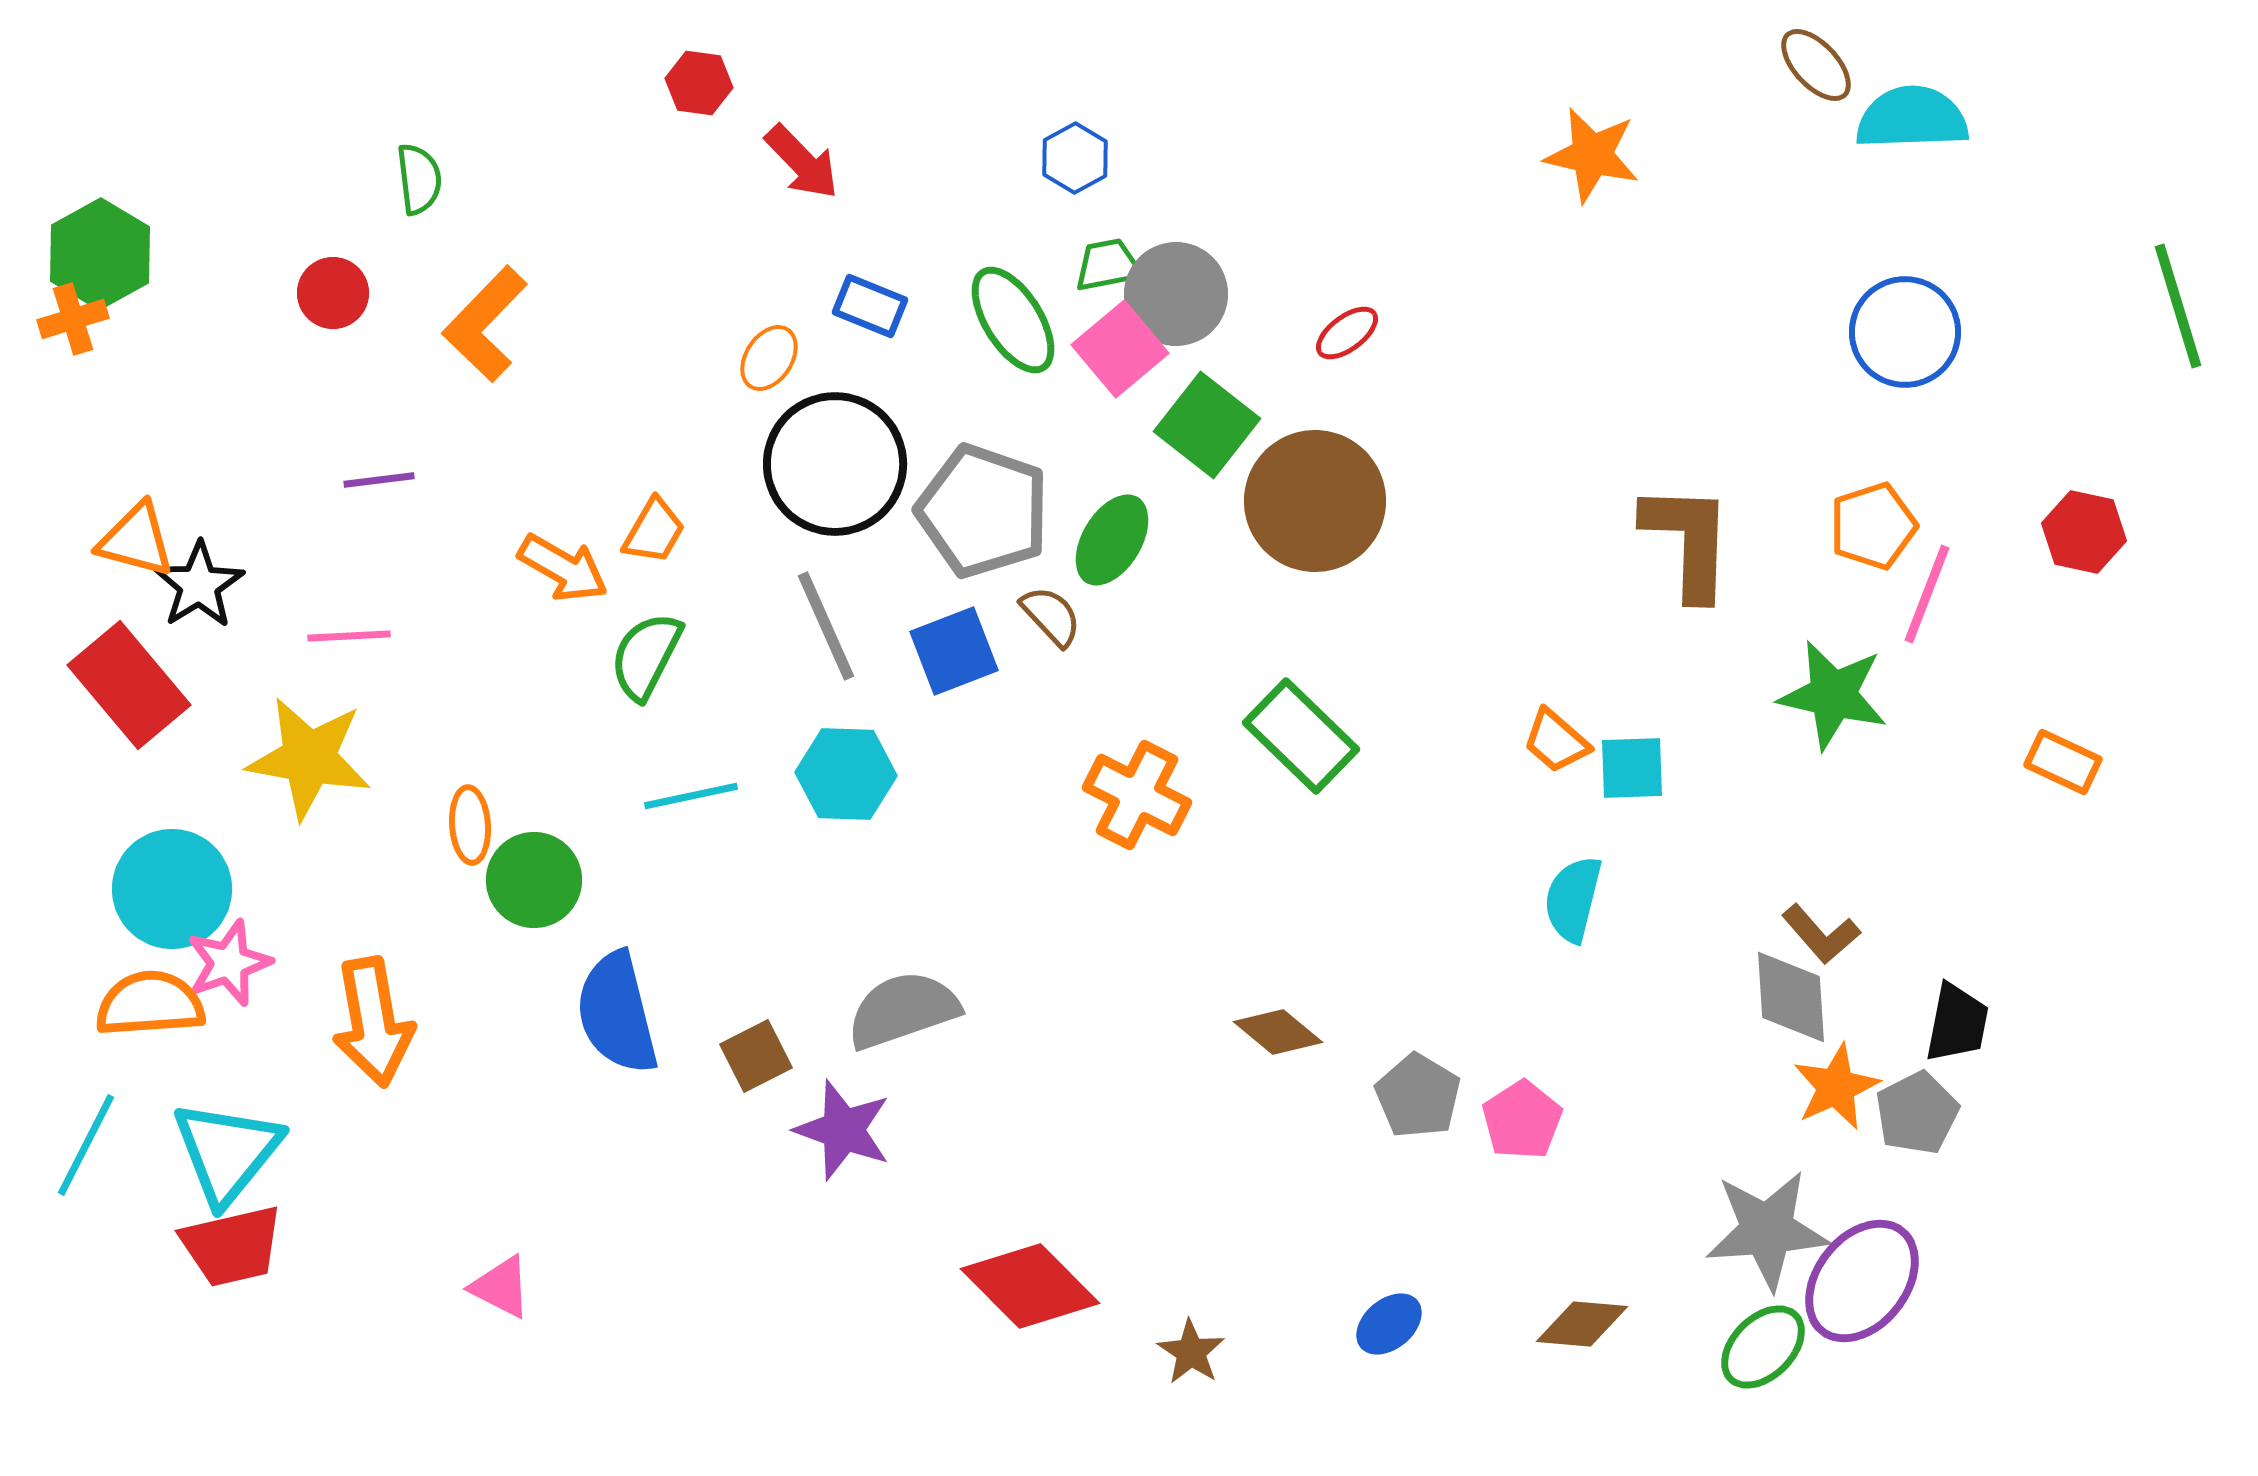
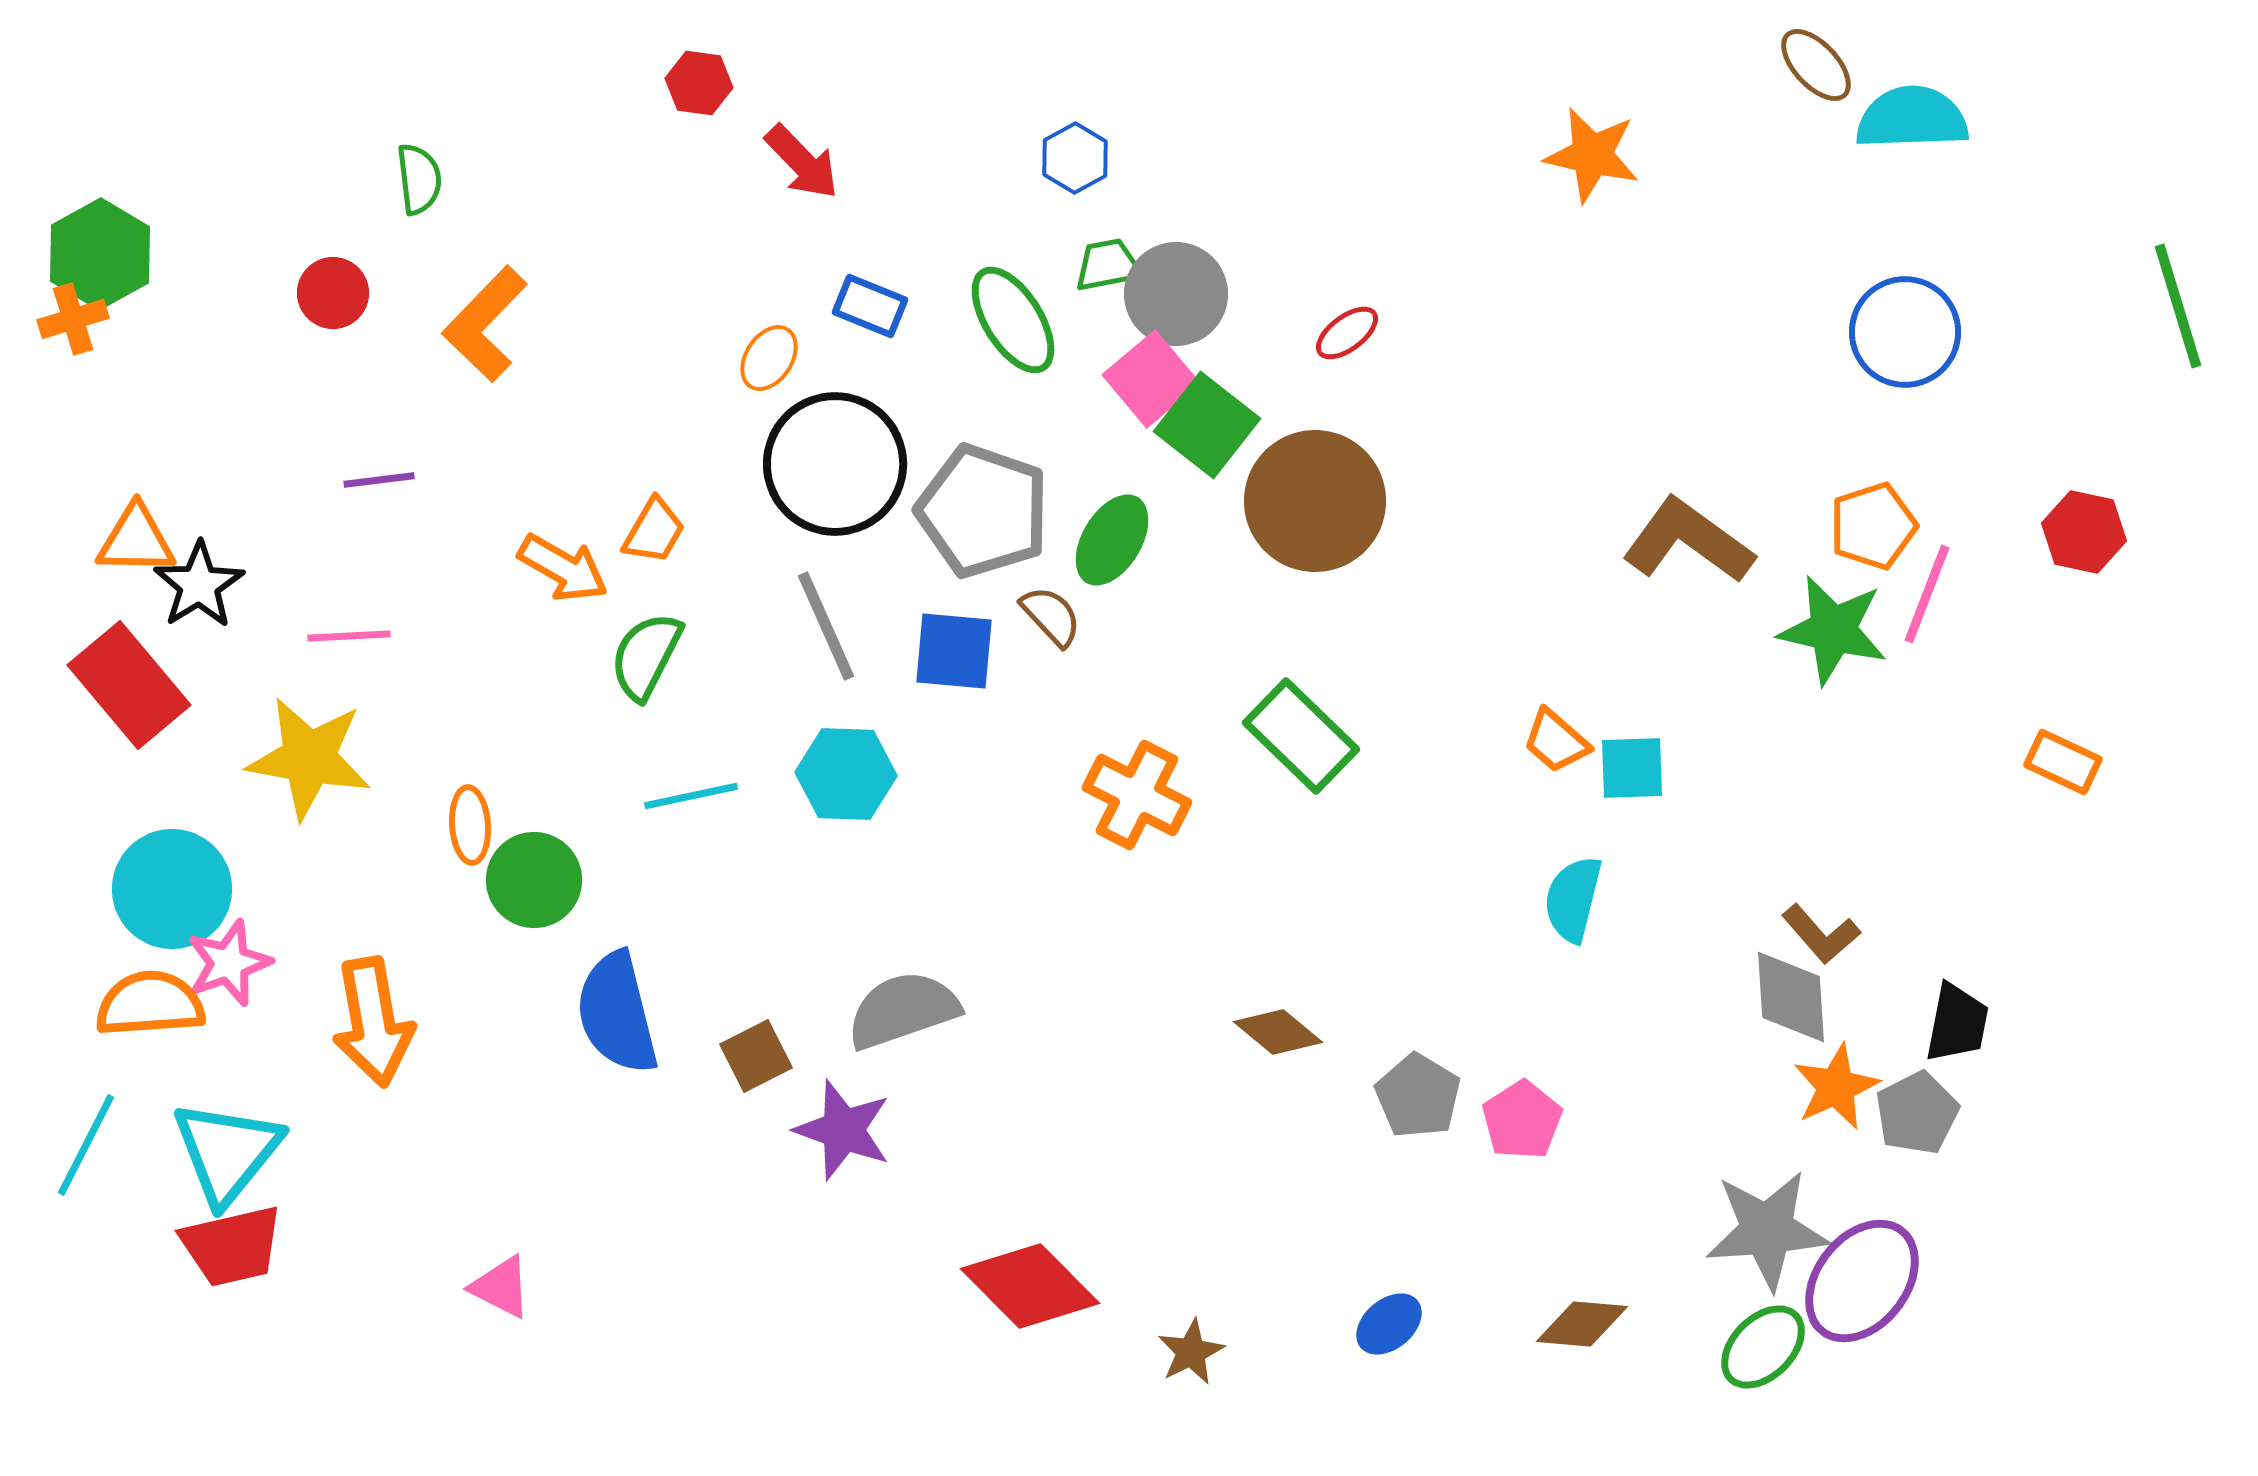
pink square at (1120, 349): moved 31 px right, 30 px down
orange triangle at (136, 540): rotated 14 degrees counterclockwise
brown L-shape at (1688, 541): rotated 56 degrees counterclockwise
blue square at (954, 651): rotated 26 degrees clockwise
green star at (1833, 695): moved 65 px up
brown star at (1191, 1352): rotated 12 degrees clockwise
